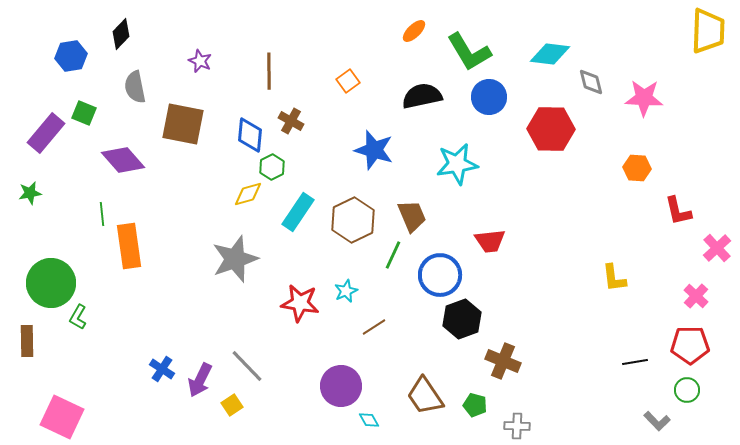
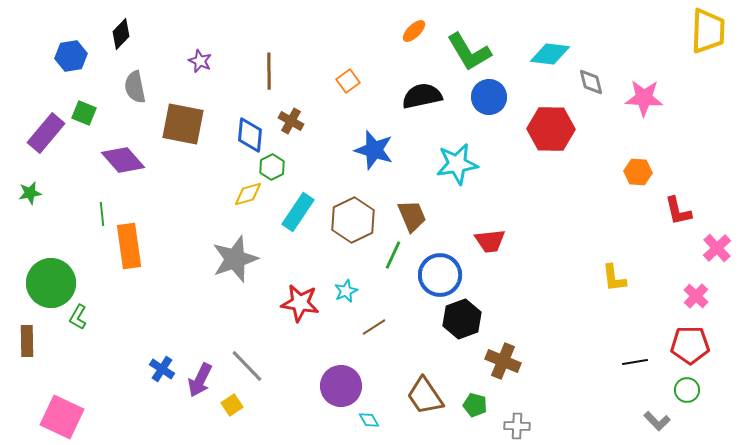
orange hexagon at (637, 168): moved 1 px right, 4 px down
